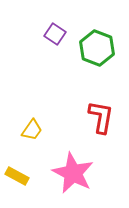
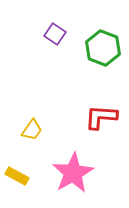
green hexagon: moved 6 px right
red L-shape: rotated 96 degrees counterclockwise
pink star: rotated 15 degrees clockwise
